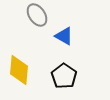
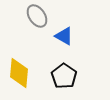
gray ellipse: moved 1 px down
yellow diamond: moved 3 px down
